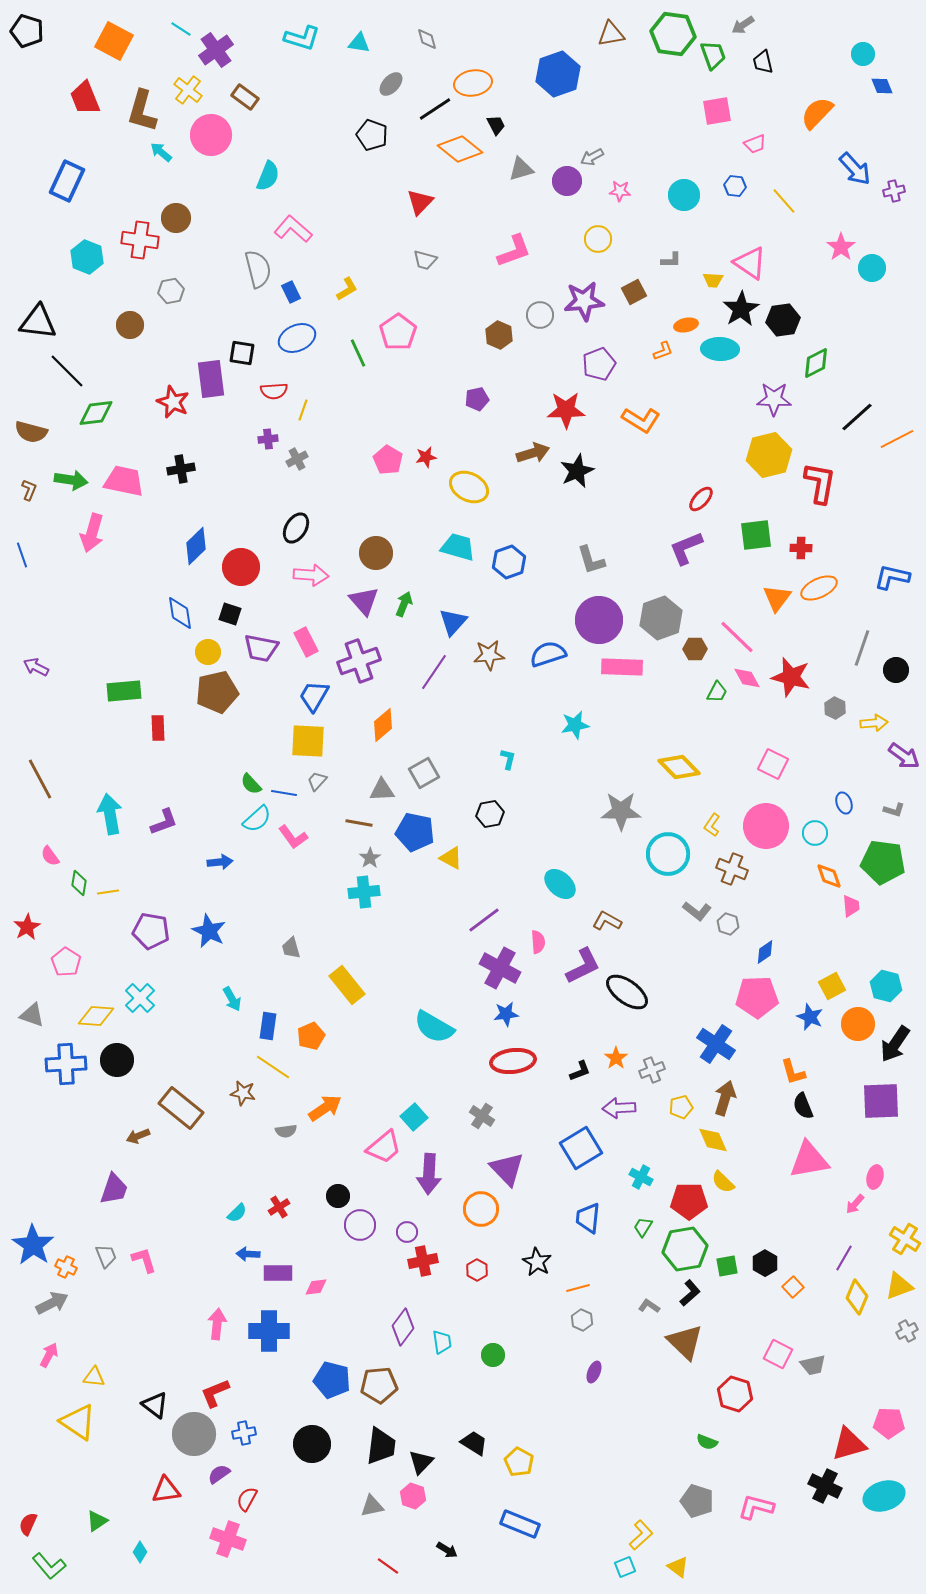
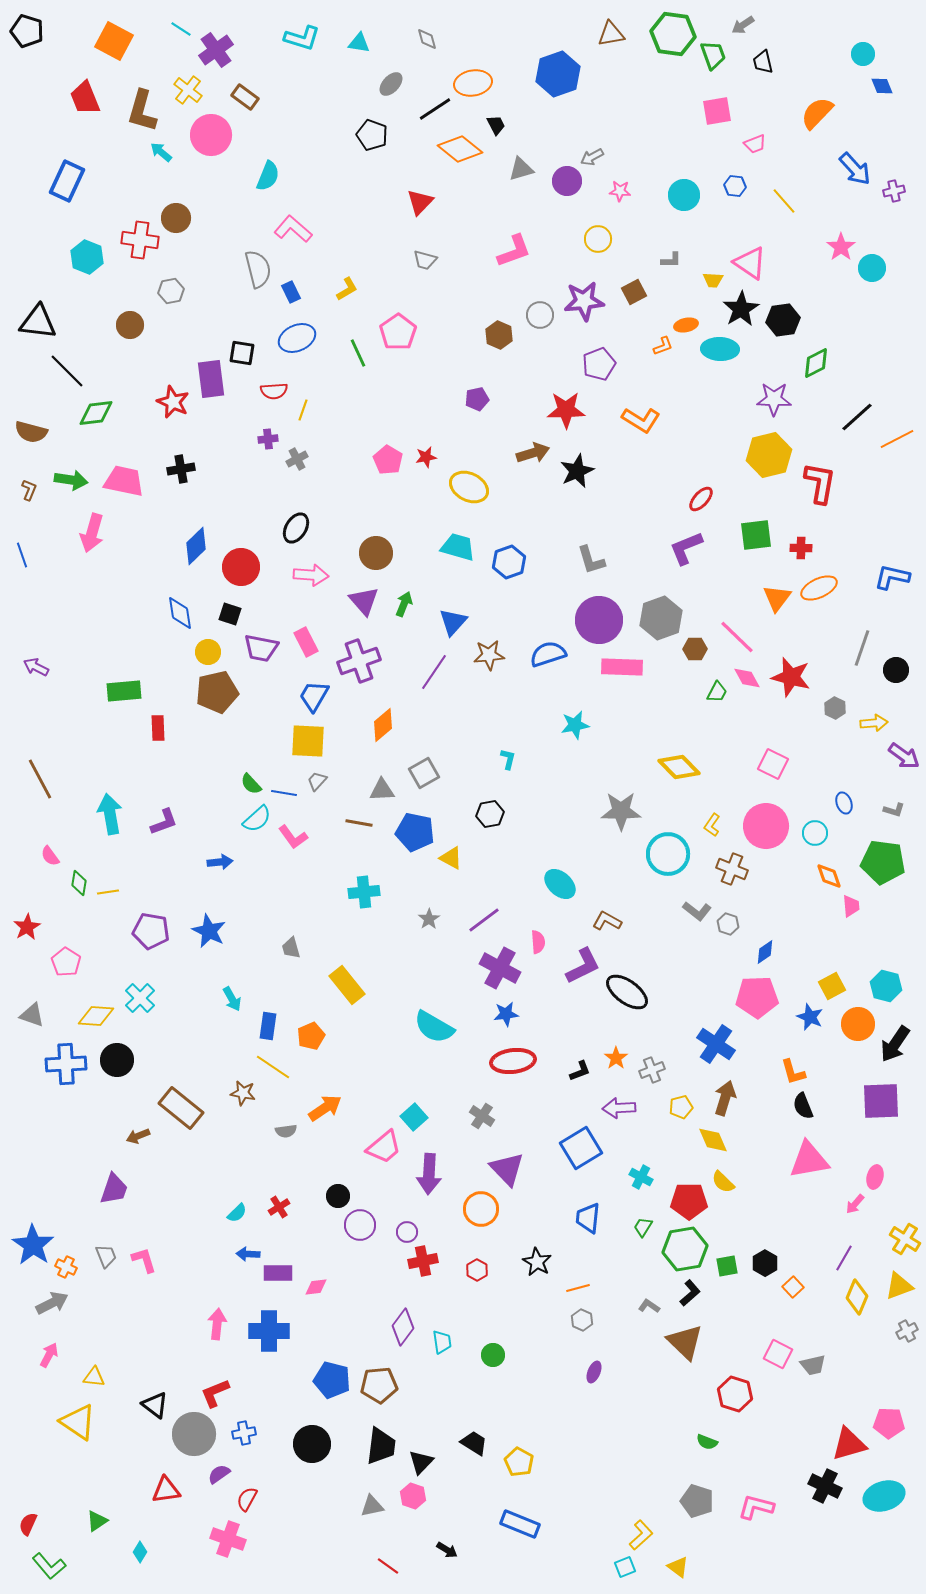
orange L-shape at (663, 351): moved 5 px up
gray star at (370, 858): moved 59 px right, 61 px down
